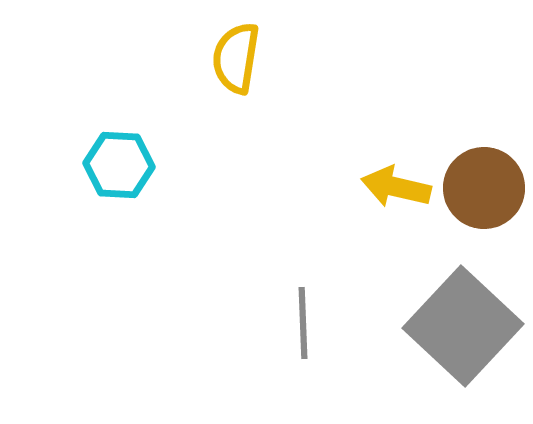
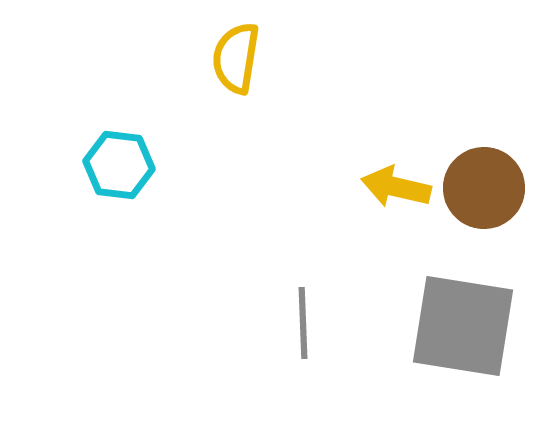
cyan hexagon: rotated 4 degrees clockwise
gray square: rotated 34 degrees counterclockwise
